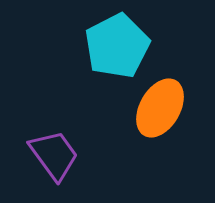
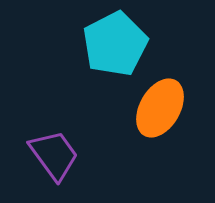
cyan pentagon: moved 2 px left, 2 px up
